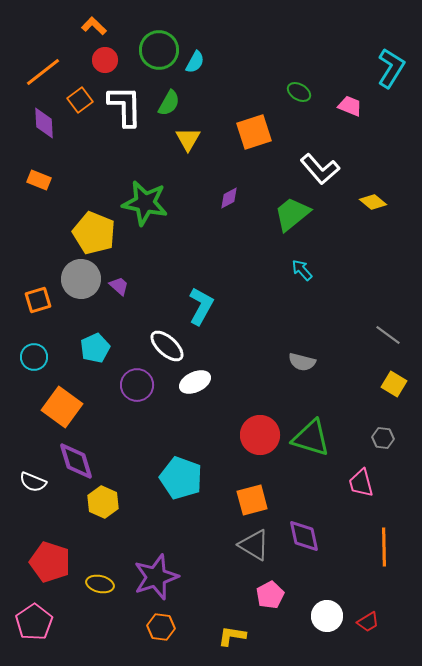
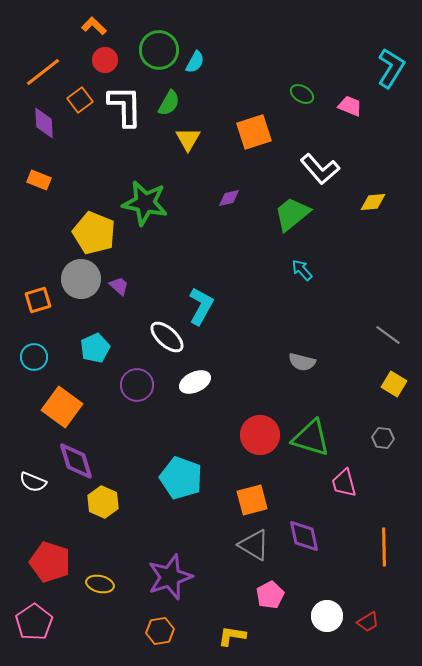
green ellipse at (299, 92): moved 3 px right, 2 px down
purple diamond at (229, 198): rotated 15 degrees clockwise
yellow diamond at (373, 202): rotated 44 degrees counterclockwise
white ellipse at (167, 346): moved 9 px up
pink trapezoid at (361, 483): moved 17 px left
purple star at (156, 577): moved 14 px right
orange hexagon at (161, 627): moved 1 px left, 4 px down; rotated 16 degrees counterclockwise
